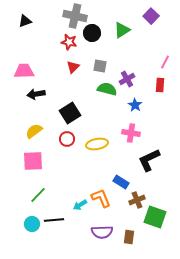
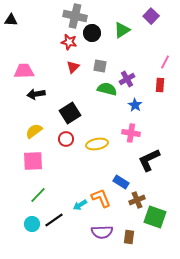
black triangle: moved 14 px left, 1 px up; rotated 24 degrees clockwise
red circle: moved 1 px left
black line: rotated 30 degrees counterclockwise
